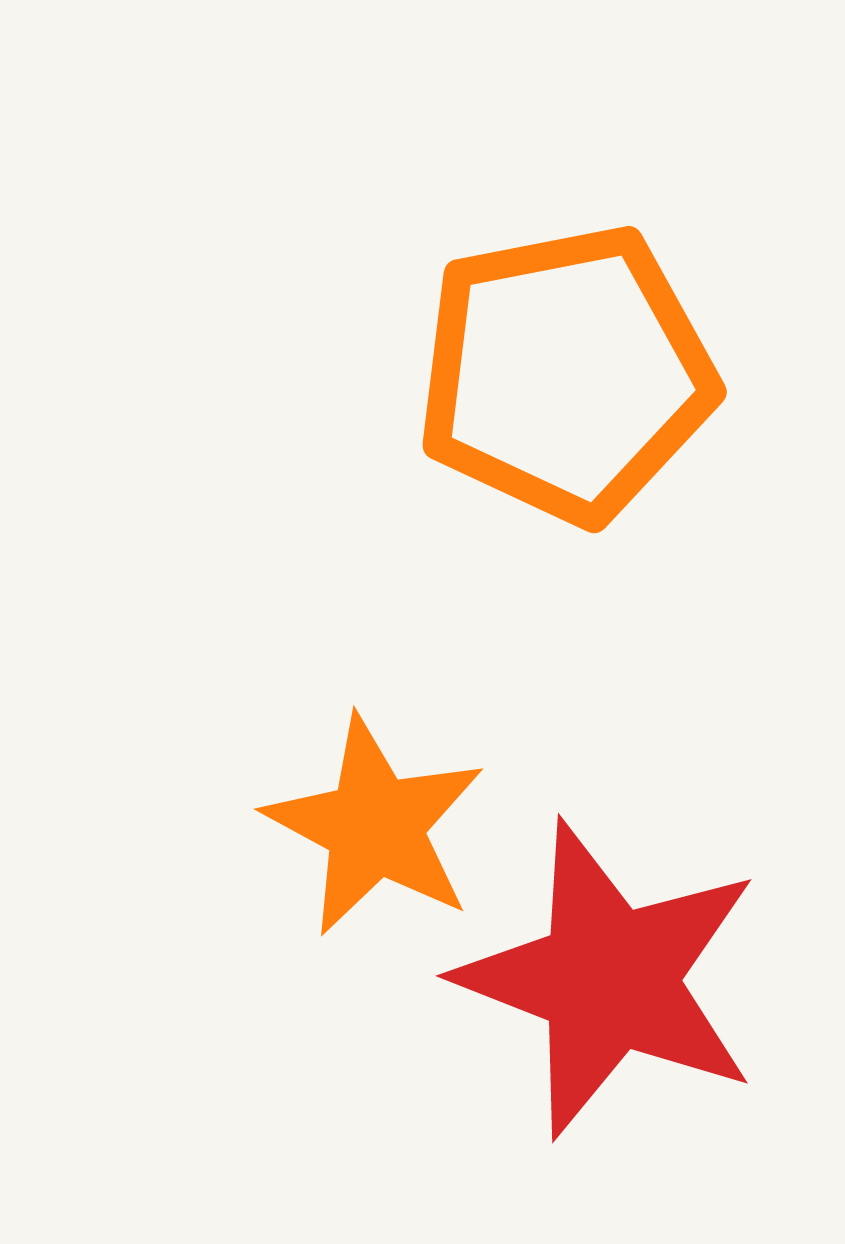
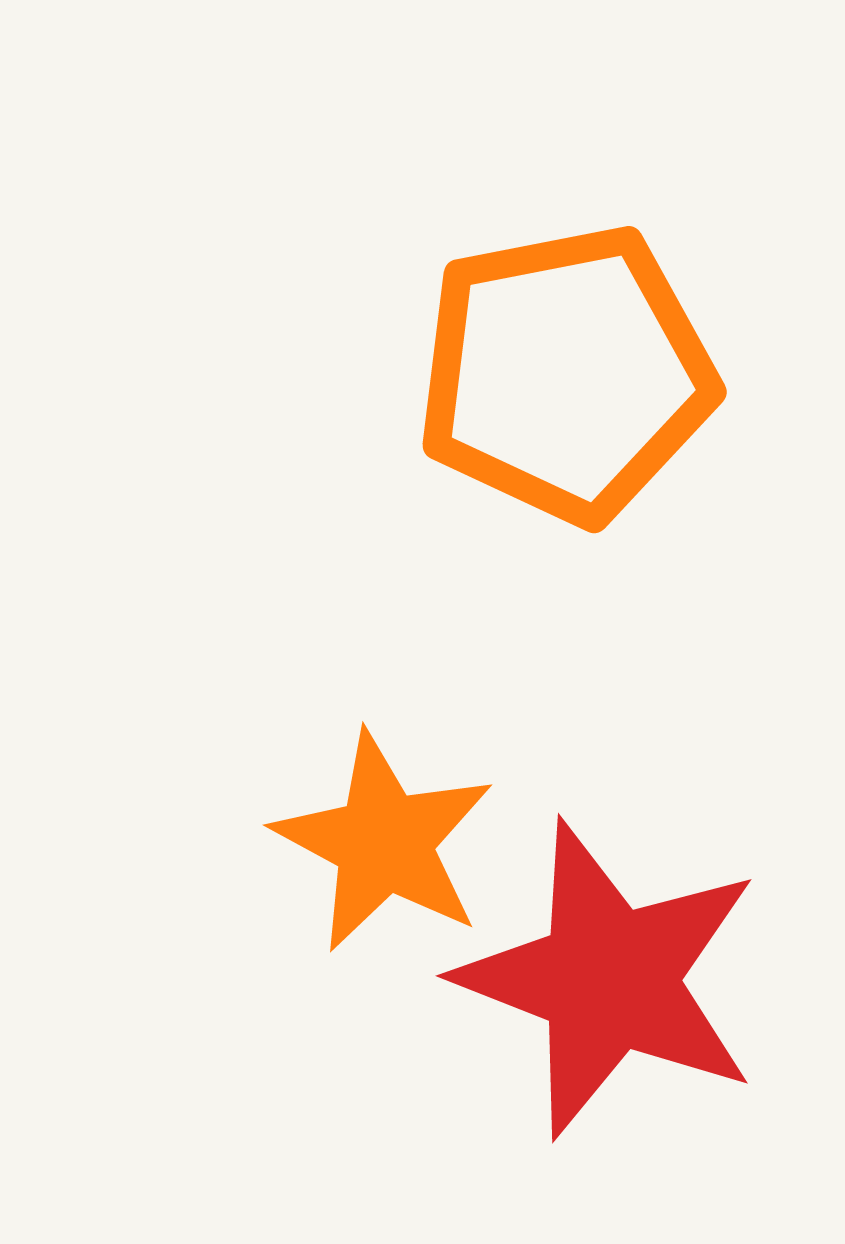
orange star: moved 9 px right, 16 px down
